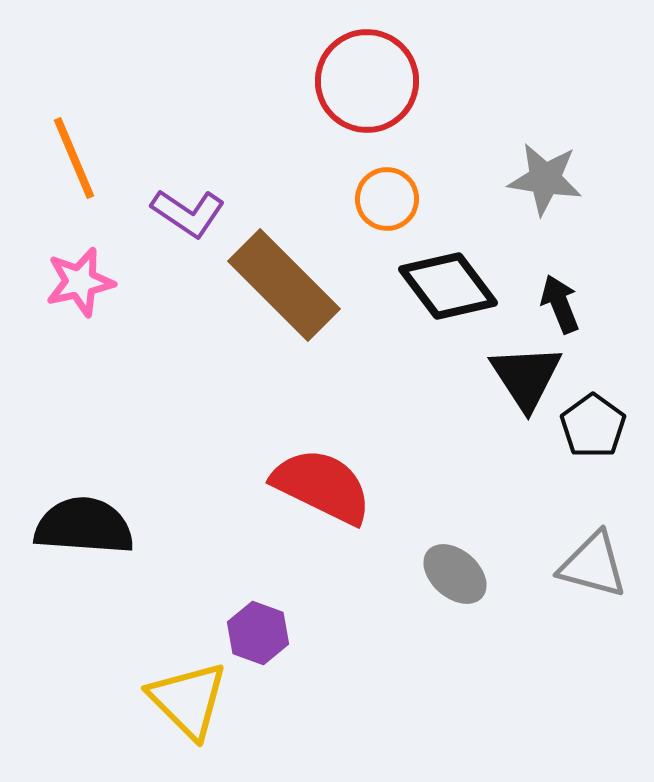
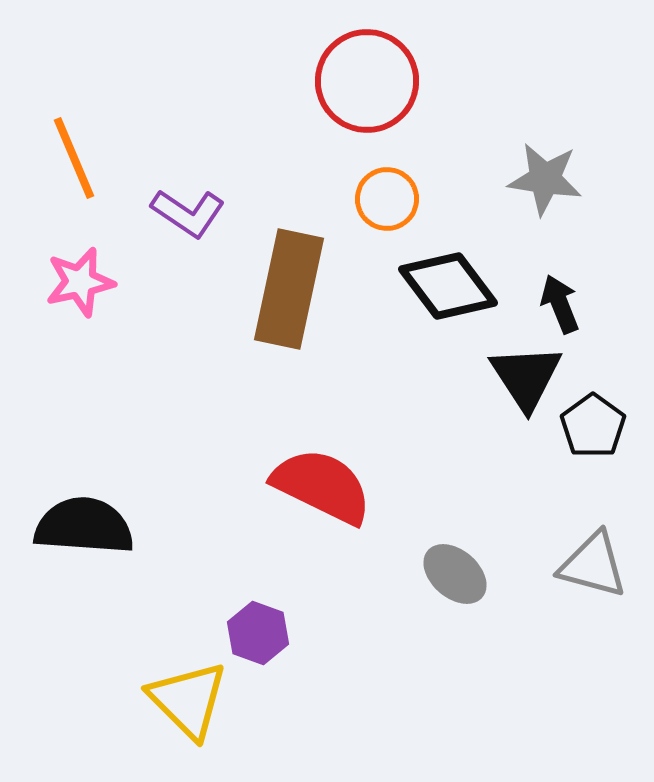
brown rectangle: moved 5 px right, 4 px down; rotated 57 degrees clockwise
